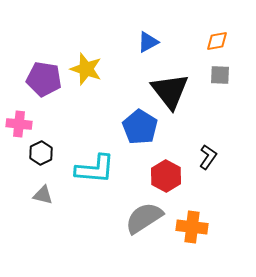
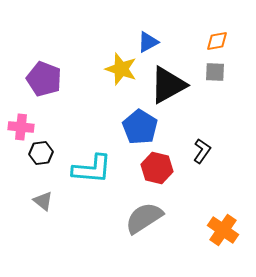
yellow star: moved 35 px right
gray square: moved 5 px left, 3 px up
purple pentagon: rotated 12 degrees clockwise
black triangle: moved 2 px left, 6 px up; rotated 39 degrees clockwise
pink cross: moved 2 px right, 3 px down
black hexagon: rotated 20 degrees clockwise
black L-shape: moved 6 px left, 6 px up
cyan L-shape: moved 3 px left
red hexagon: moved 9 px left, 8 px up; rotated 16 degrees counterclockwise
gray triangle: moved 6 px down; rotated 25 degrees clockwise
orange cross: moved 31 px right, 3 px down; rotated 28 degrees clockwise
